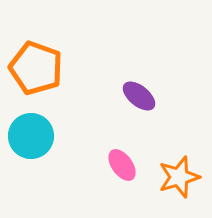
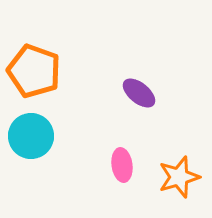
orange pentagon: moved 2 px left, 3 px down
purple ellipse: moved 3 px up
pink ellipse: rotated 28 degrees clockwise
